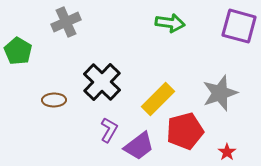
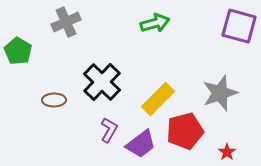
green arrow: moved 15 px left; rotated 24 degrees counterclockwise
purple trapezoid: moved 2 px right, 2 px up
